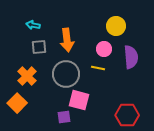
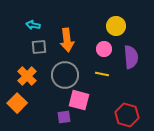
yellow line: moved 4 px right, 6 px down
gray circle: moved 1 px left, 1 px down
red hexagon: rotated 15 degrees clockwise
